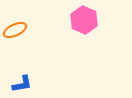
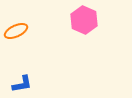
orange ellipse: moved 1 px right, 1 px down
